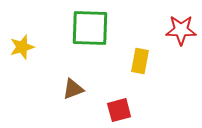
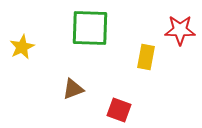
red star: moved 1 px left
yellow star: rotated 10 degrees counterclockwise
yellow rectangle: moved 6 px right, 4 px up
red square: rotated 35 degrees clockwise
